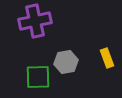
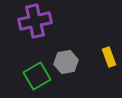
yellow rectangle: moved 2 px right, 1 px up
green square: moved 1 px left, 1 px up; rotated 28 degrees counterclockwise
